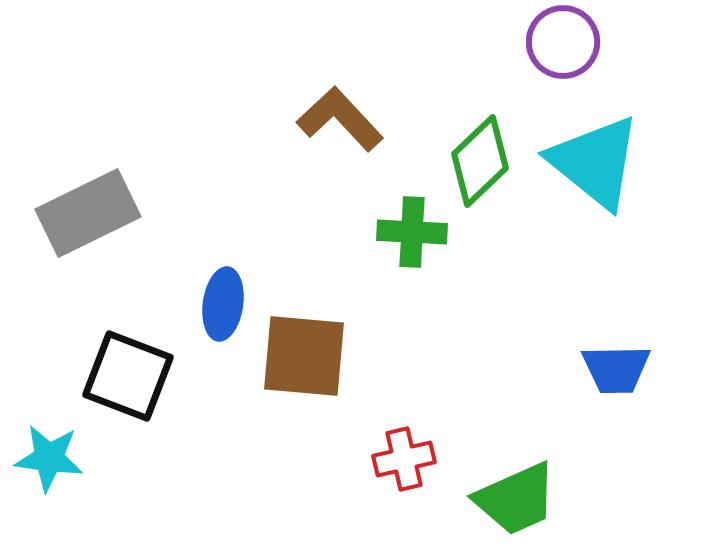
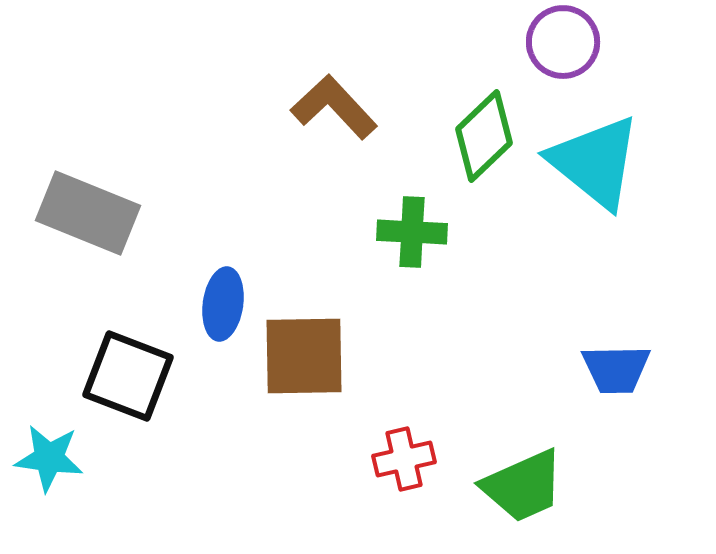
brown L-shape: moved 6 px left, 12 px up
green diamond: moved 4 px right, 25 px up
gray rectangle: rotated 48 degrees clockwise
brown square: rotated 6 degrees counterclockwise
green trapezoid: moved 7 px right, 13 px up
